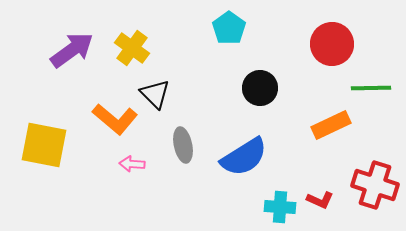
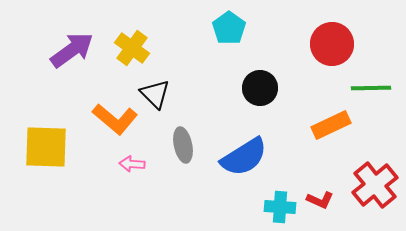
yellow square: moved 2 px right, 2 px down; rotated 9 degrees counterclockwise
red cross: rotated 33 degrees clockwise
